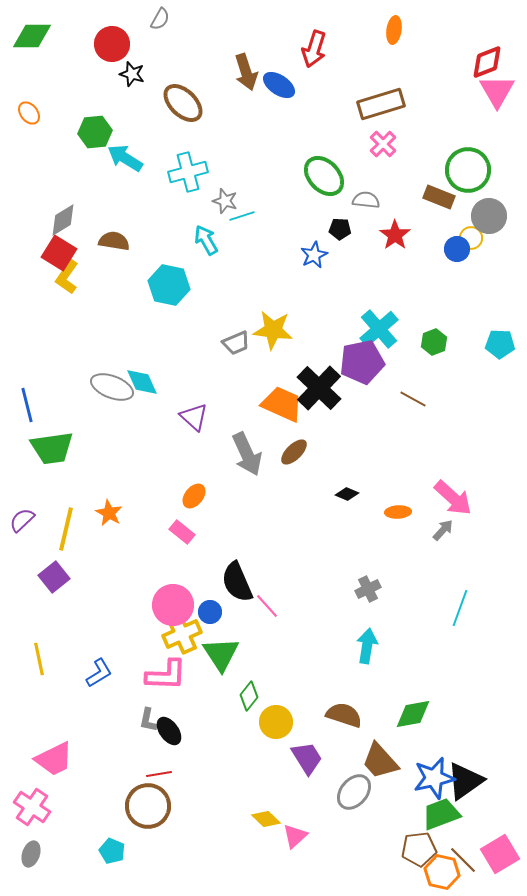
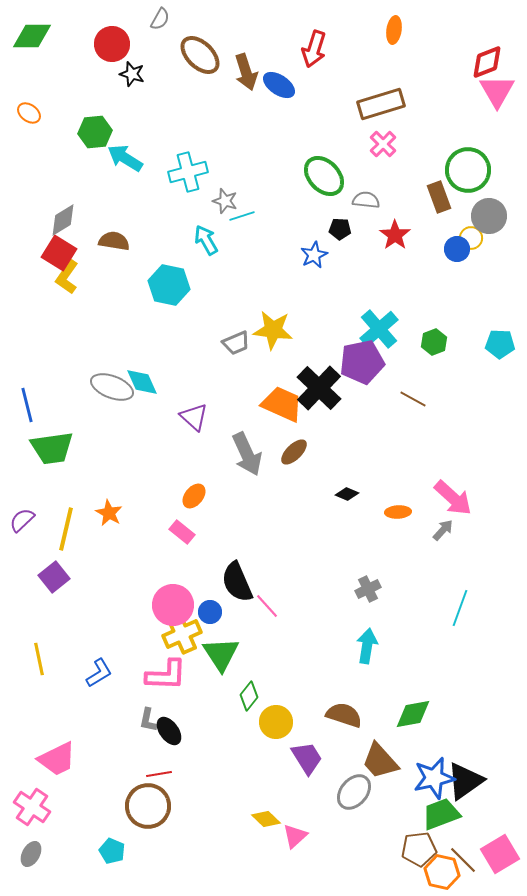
brown ellipse at (183, 103): moved 17 px right, 48 px up
orange ellipse at (29, 113): rotated 15 degrees counterclockwise
brown rectangle at (439, 197): rotated 48 degrees clockwise
pink trapezoid at (54, 759): moved 3 px right
gray ellipse at (31, 854): rotated 10 degrees clockwise
